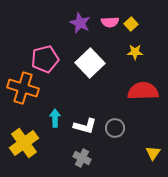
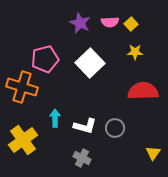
orange cross: moved 1 px left, 1 px up
yellow cross: moved 1 px left, 3 px up
